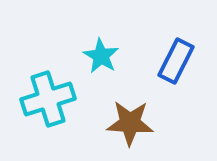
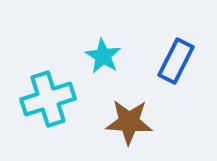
cyan star: moved 2 px right
brown star: moved 1 px left, 1 px up
